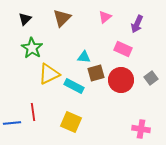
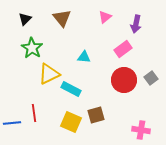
brown triangle: rotated 24 degrees counterclockwise
purple arrow: moved 1 px left; rotated 12 degrees counterclockwise
pink rectangle: rotated 60 degrees counterclockwise
brown square: moved 42 px down
red circle: moved 3 px right
cyan rectangle: moved 3 px left, 3 px down
red line: moved 1 px right, 1 px down
pink cross: moved 1 px down
